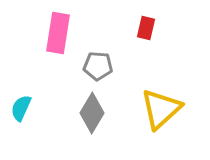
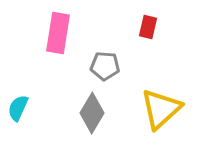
red rectangle: moved 2 px right, 1 px up
gray pentagon: moved 7 px right
cyan semicircle: moved 3 px left
